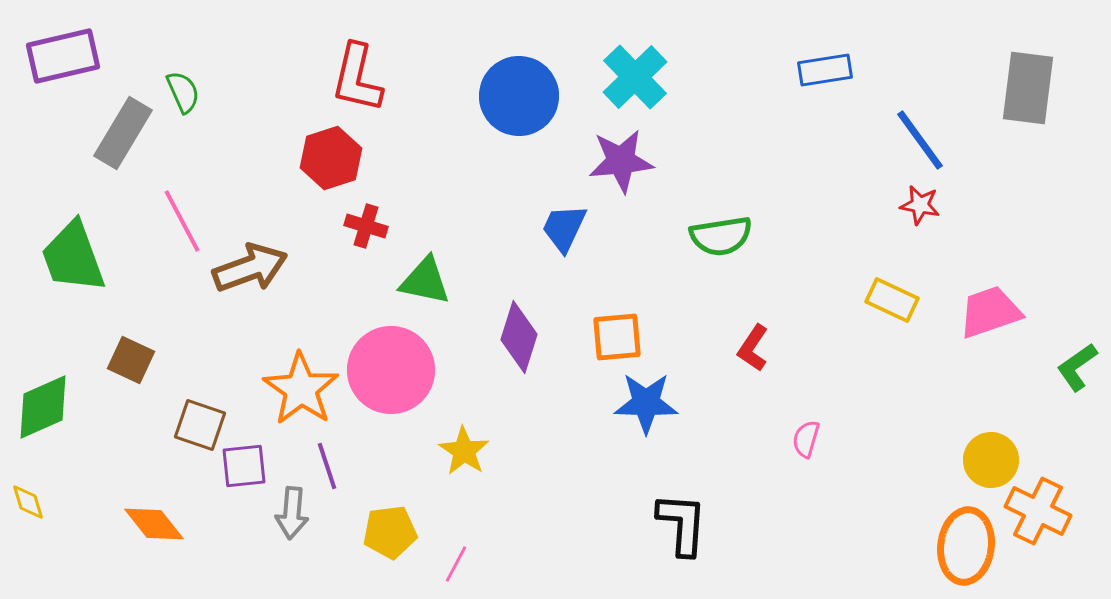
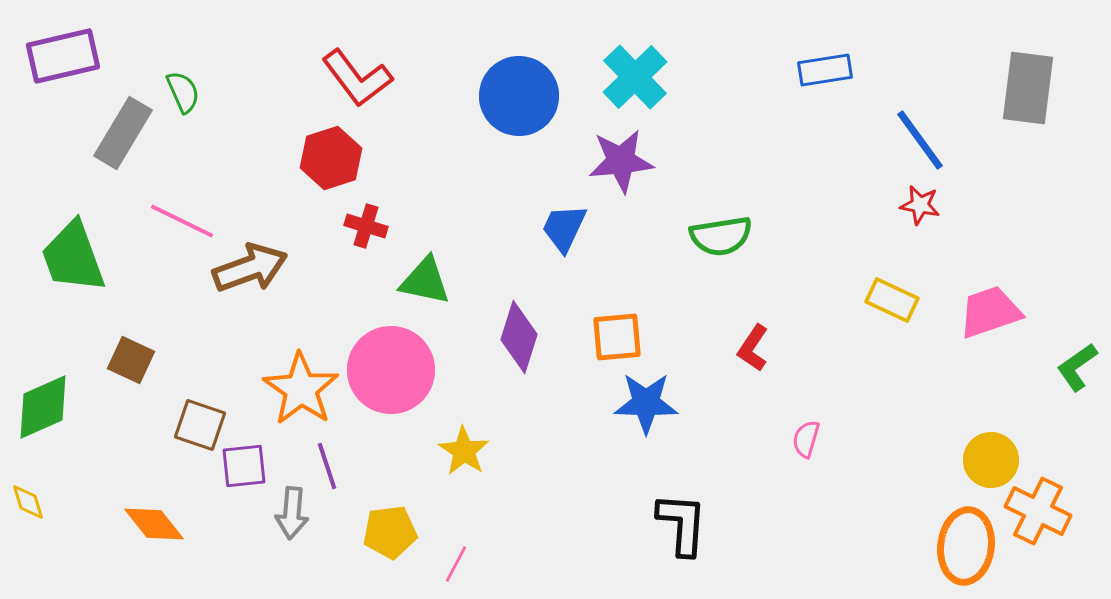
red L-shape at (357, 78): rotated 50 degrees counterclockwise
pink line at (182, 221): rotated 36 degrees counterclockwise
